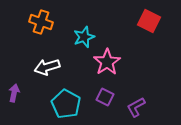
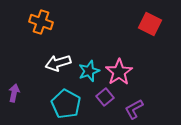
red square: moved 1 px right, 3 px down
cyan star: moved 5 px right, 34 px down
pink star: moved 12 px right, 10 px down
white arrow: moved 11 px right, 4 px up
purple square: rotated 24 degrees clockwise
purple L-shape: moved 2 px left, 2 px down
